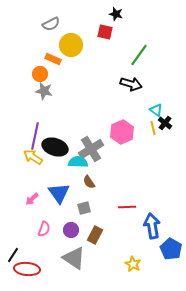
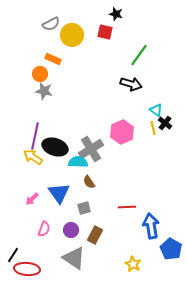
yellow circle: moved 1 px right, 10 px up
blue arrow: moved 1 px left
